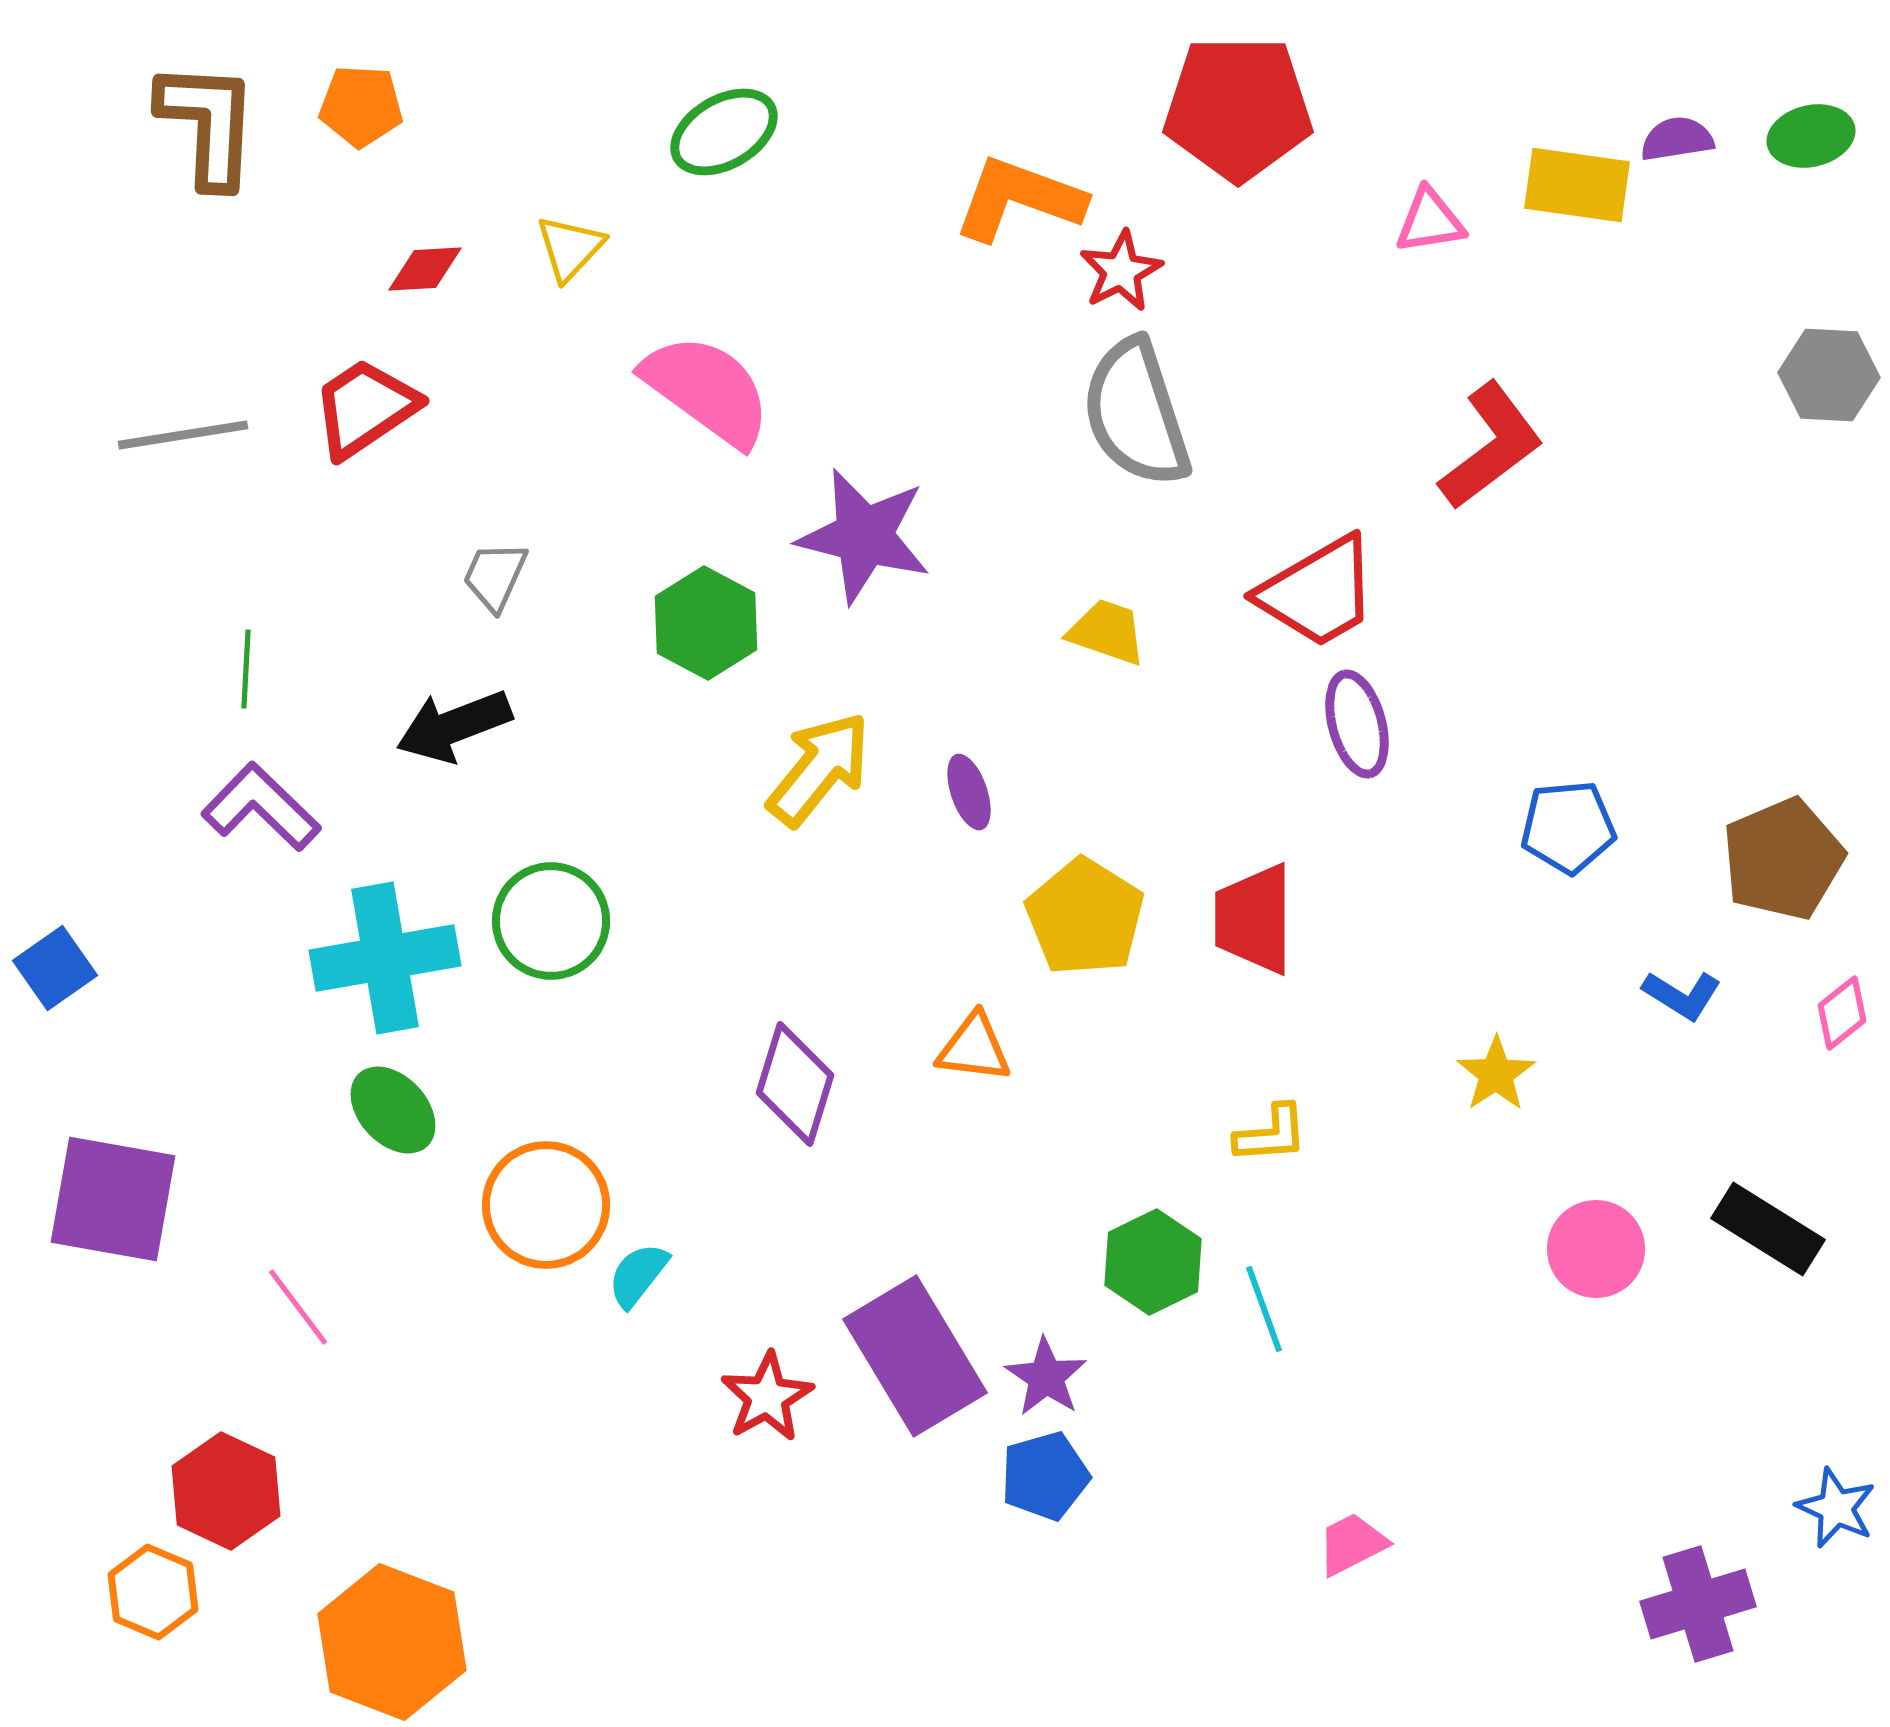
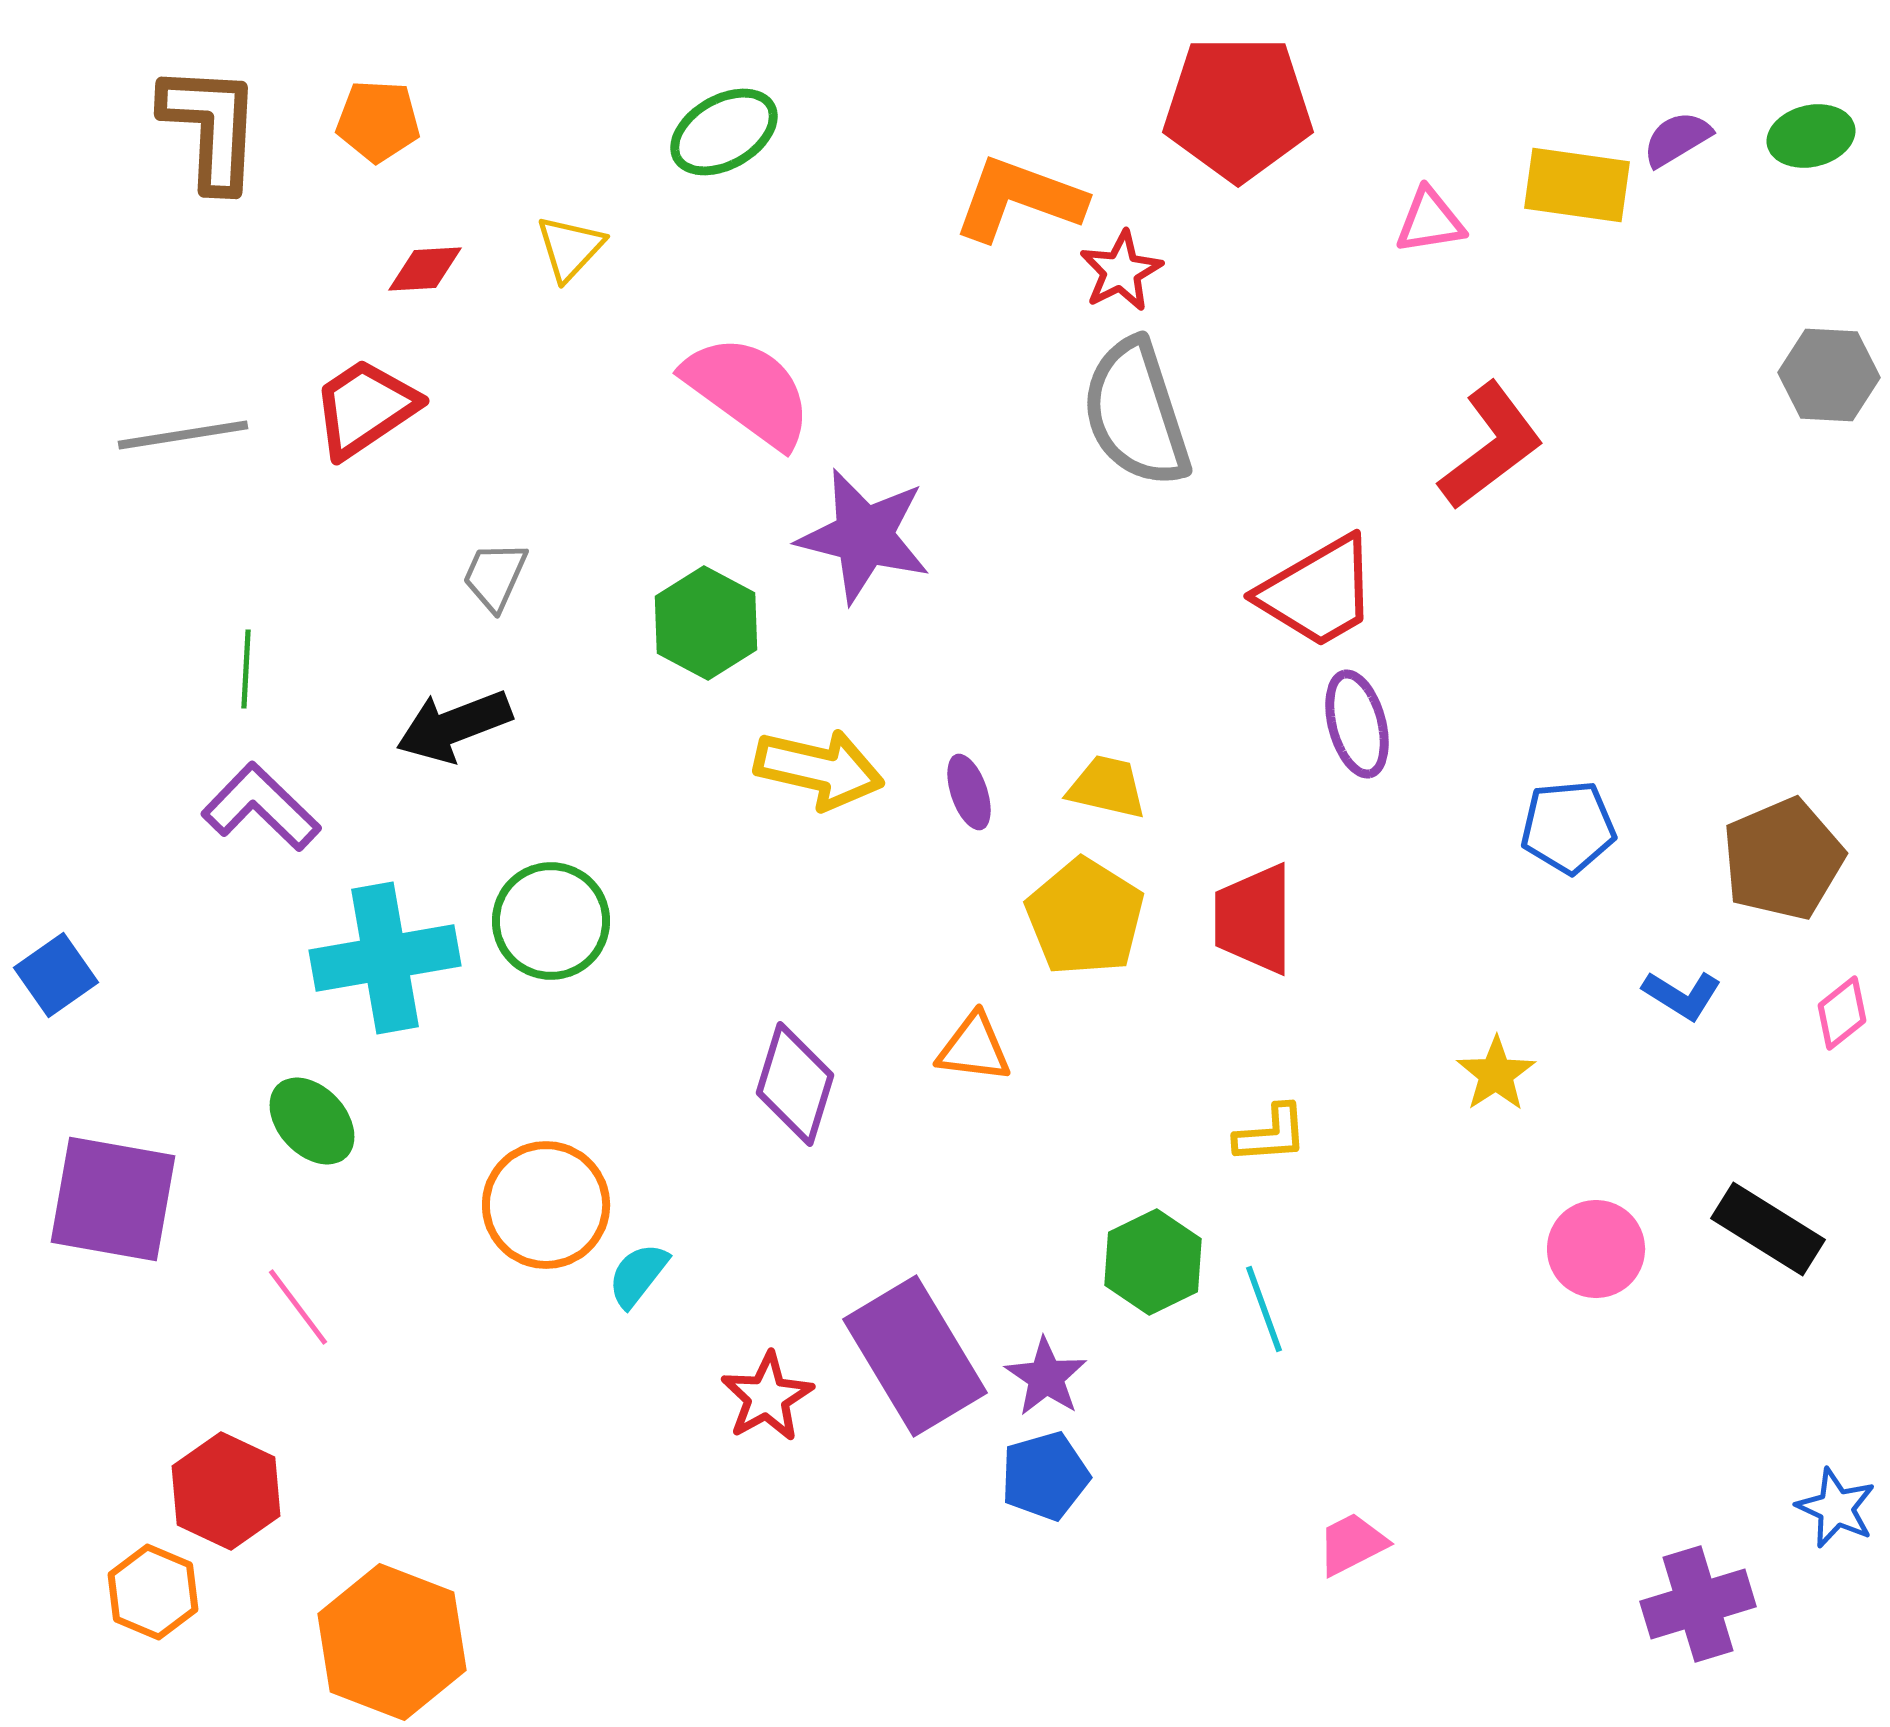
orange pentagon at (361, 106): moved 17 px right, 15 px down
brown L-shape at (208, 124): moved 3 px right, 3 px down
purple semicircle at (1677, 139): rotated 22 degrees counterclockwise
pink semicircle at (707, 390): moved 41 px right, 1 px down
yellow trapezoid at (1107, 632): moved 155 px down; rotated 6 degrees counterclockwise
yellow arrow at (819, 769): rotated 64 degrees clockwise
blue square at (55, 968): moved 1 px right, 7 px down
green ellipse at (393, 1110): moved 81 px left, 11 px down
